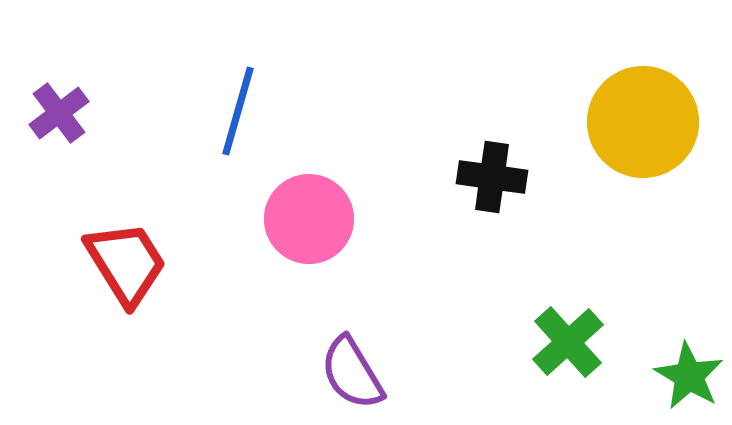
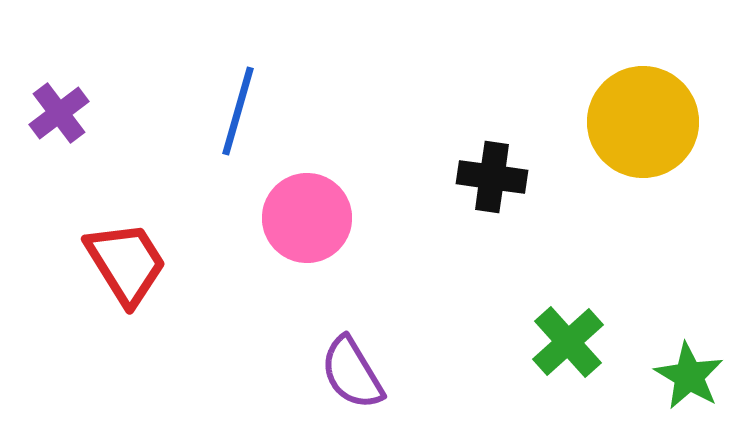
pink circle: moved 2 px left, 1 px up
